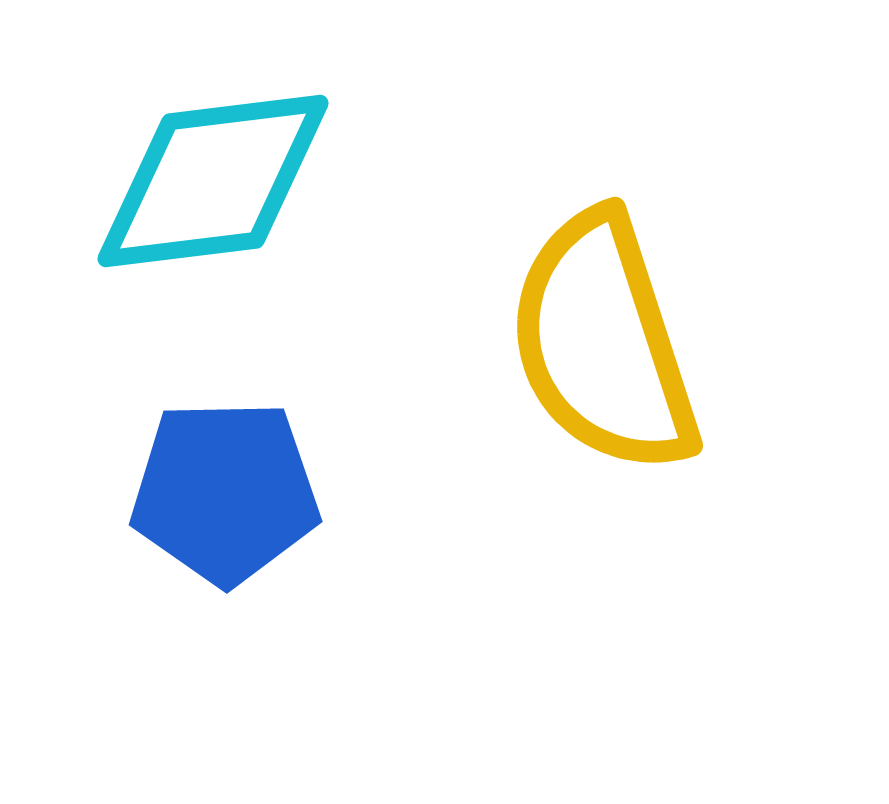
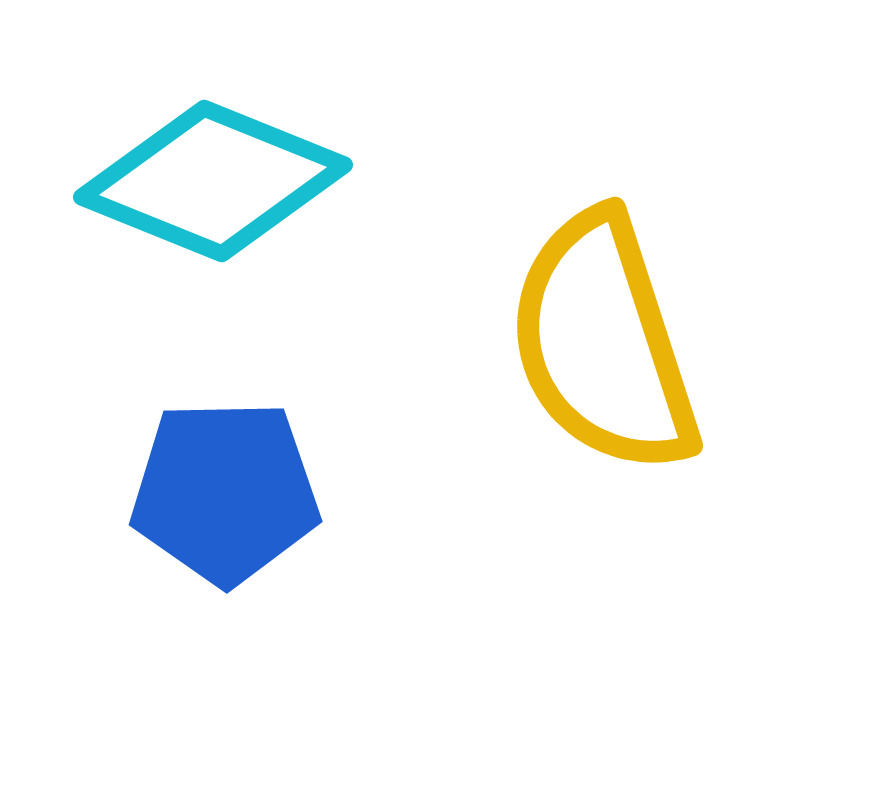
cyan diamond: rotated 29 degrees clockwise
